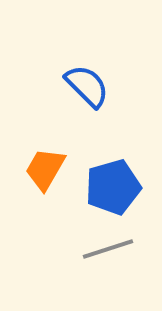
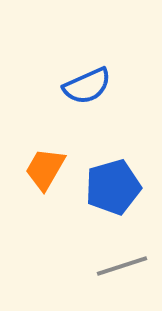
blue semicircle: rotated 111 degrees clockwise
gray line: moved 14 px right, 17 px down
